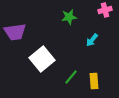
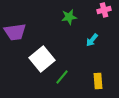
pink cross: moved 1 px left
green line: moved 9 px left
yellow rectangle: moved 4 px right
